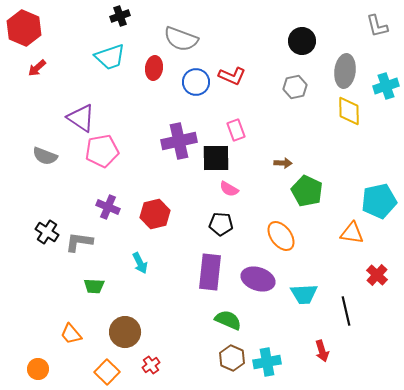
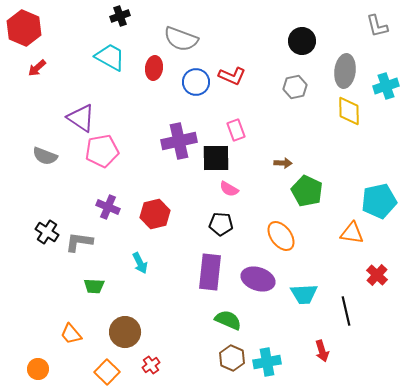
cyan trapezoid at (110, 57): rotated 132 degrees counterclockwise
